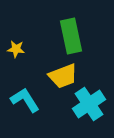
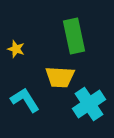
green rectangle: moved 3 px right
yellow star: rotated 12 degrees clockwise
yellow trapezoid: moved 3 px left, 1 px down; rotated 24 degrees clockwise
